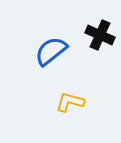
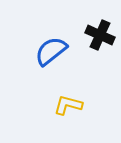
yellow L-shape: moved 2 px left, 3 px down
